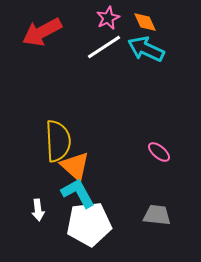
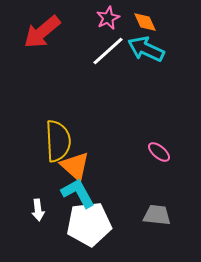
red arrow: rotated 12 degrees counterclockwise
white line: moved 4 px right, 4 px down; rotated 9 degrees counterclockwise
